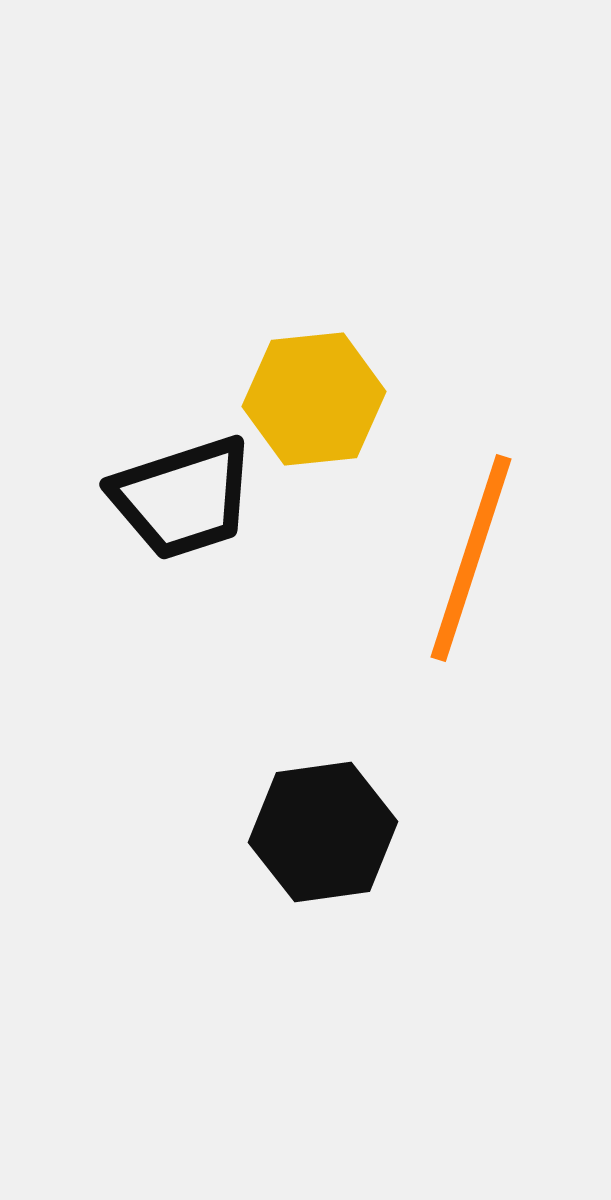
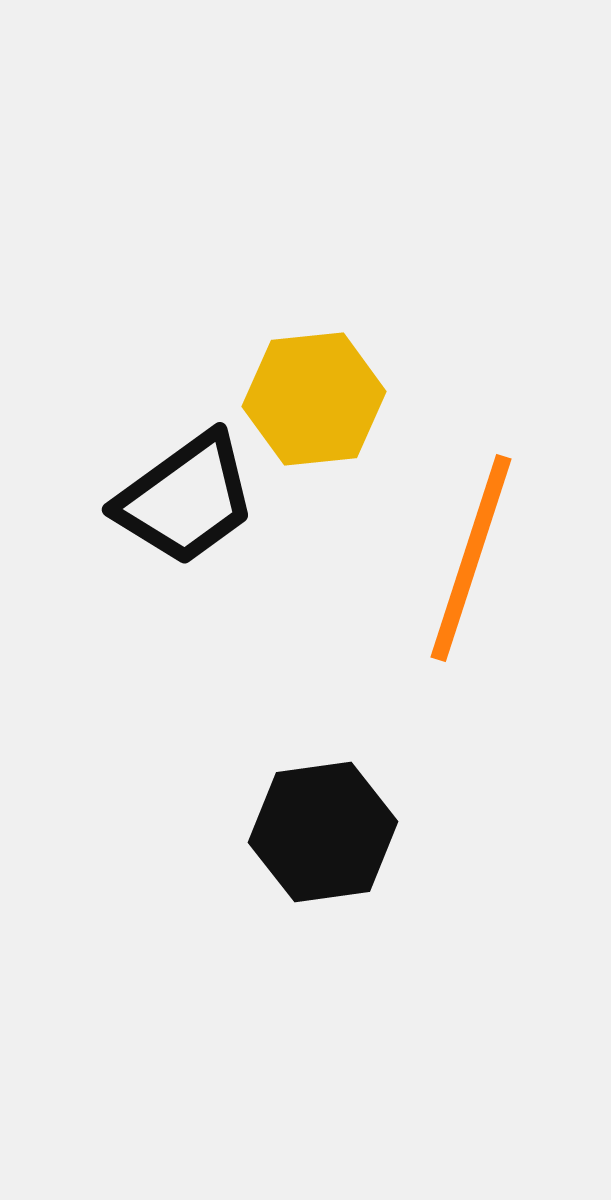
black trapezoid: moved 3 px right, 1 px down; rotated 18 degrees counterclockwise
